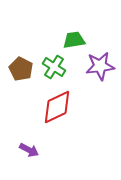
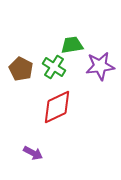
green trapezoid: moved 2 px left, 5 px down
purple arrow: moved 4 px right, 3 px down
